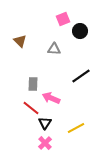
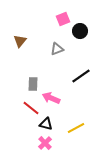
brown triangle: rotated 24 degrees clockwise
gray triangle: moved 3 px right; rotated 24 degrees counterclockwise
black triangle: moved 1 px right, 1 px down; rotated 48 degrees counterclockwise
